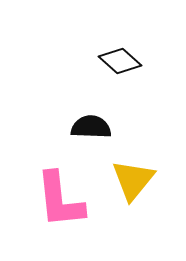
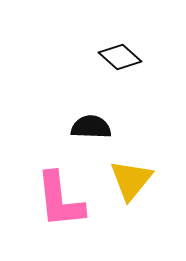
black diamond: moved 4 px up
yellow triangle: moved 2 px left
